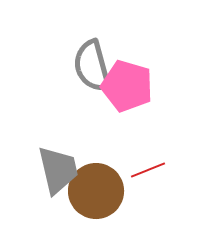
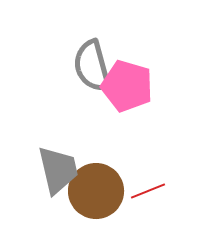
red line: moved 21 px down
